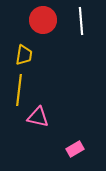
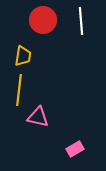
yellow trapezoid: moved 1 px left, 1 px down
